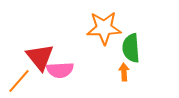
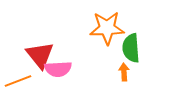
orange star: moved 3 px right
red triangle: moved 2 px up
pink semicircle: moved 2 px left, 1 px up
orange line: moved 1 px left; rotated 28 degrees clockwise
